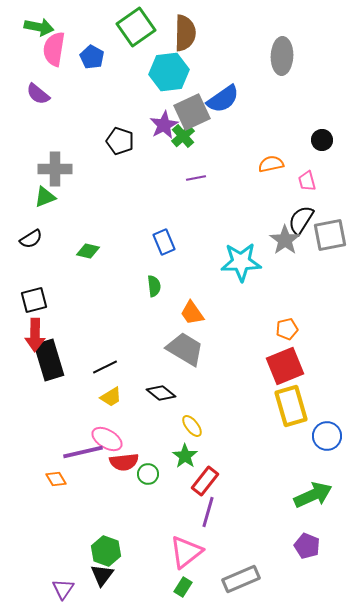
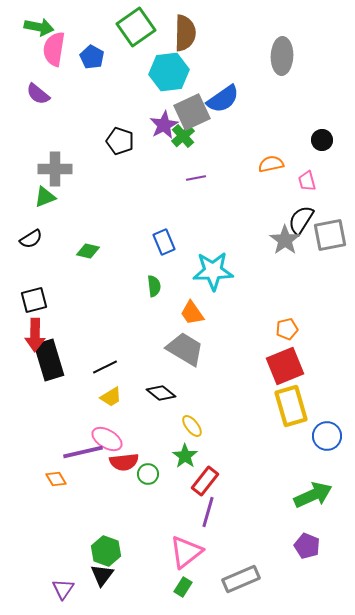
cyan star at (241, 262): moved 28 px left, 9 px down
